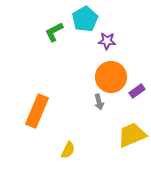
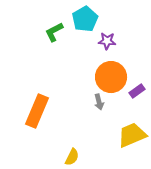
yellow semicircle: moved 4 px right, 7 px down
